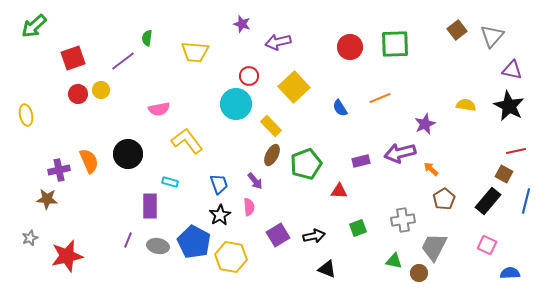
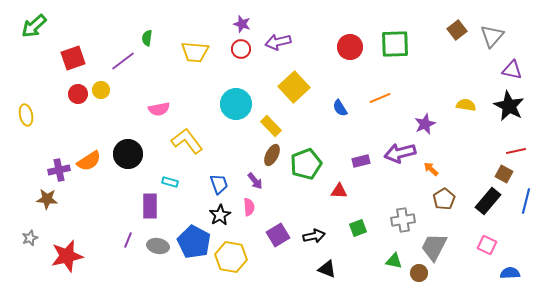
red circle at (249, 76): moved 8 px left, 27 px up
orange semicircle at (89, 161): rotated 80 degrees clockwise
